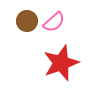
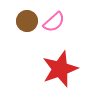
red star: moved 1 px left, 6 px down
